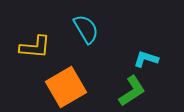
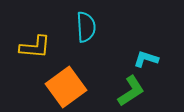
cyan semicircle: moved 2 px up; rotated 28 degrees clockwise
orange square: rotated 6 degrees counterclockwise
green L-shape: moved 1 px left
